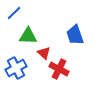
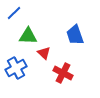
red cross: moved 4 px right, 4 px down
